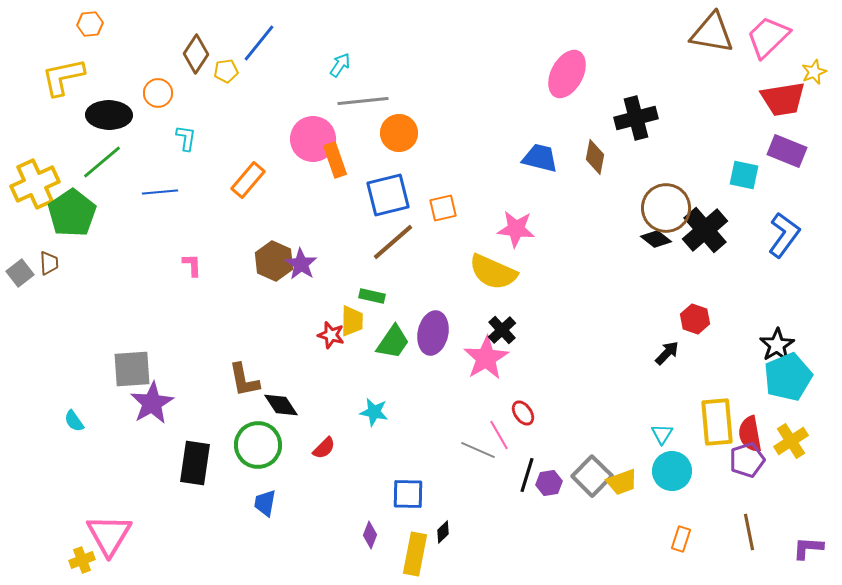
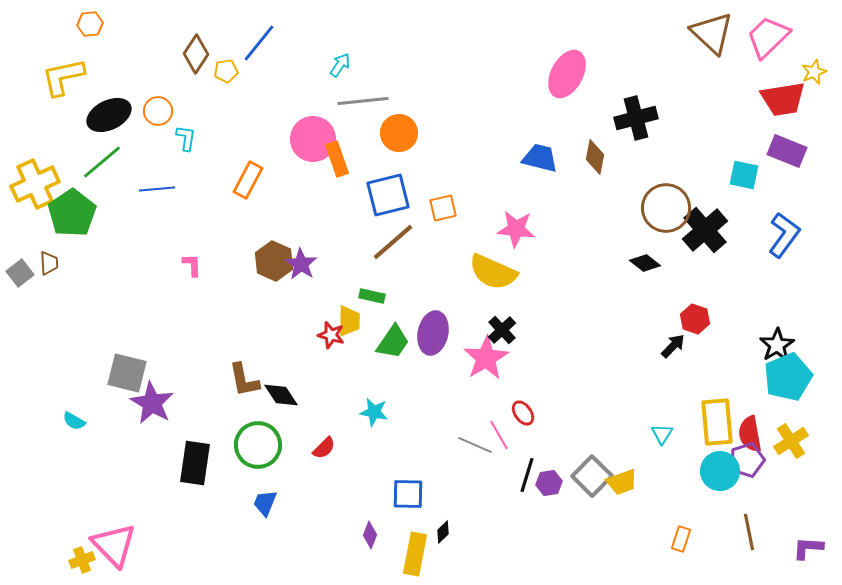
brown triangle at (712, 33): rotated 33 degrees clockwise
orange circle at (158, 93): moved 18 px down
black ellipse at (109, 115): rotated 27 degrees counterclockwise
orange rectangle at (335, 160): moved 2 px right, 1 px up
orange rectangle at (248, 180): rotated 12 degrees counterclockwise
blue line at (160, 192): moved 3 px left, 3 px up
black diamond at (656, 239): moved 11 px left, 24 px down
yellow trapezoid at (352, 321): moved 3 px left
black arrow at (667, 353): moved 6 px right, 7 px up
gray square at (132, 369): moved 5 px left, 4 px down; rotated 18 degrees clockwise
purple star at (152, 403): rotated 12 degrees counterclockwise
black diamond at (281, 405): moved 10 px up
cyan semicircle at (74, 421): rotated 25 degrees counterclockwise
gray line at (478, 450): moved 3 px left, 5 px up
cyan circle at (672, 471): moved 48 px right
blue trapezoid at (265, 503): rotated 12 degrees clockwise
pink triangle at (109, 535): moved 5 px right, 10 px down; rotated 15 degrees counterclockwise
